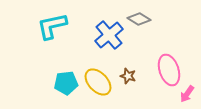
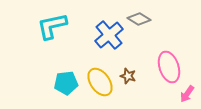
pink ellipse: moved 3 px up
yellow ellipse: moved 2 px right; rotated 8 degrees clockwise
